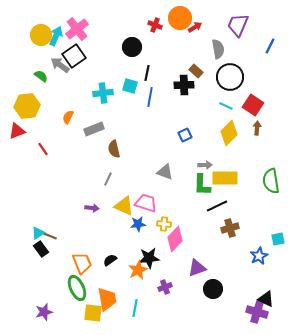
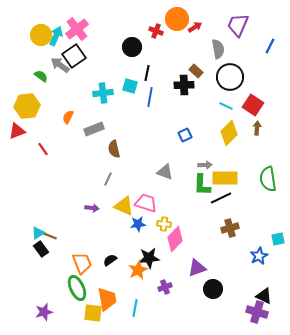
orange circle at (180, 18): moved 3 px left, 1 px down
red cross at (155, 25): moved 1 px right, 6 px down
green semicircle at (271, 181): moved 3 px left, 2 px up
black line at (217, 206): moved 4 px right, 8 px up
black triangle at (266, 299): moved 2 px left, 3 px up
